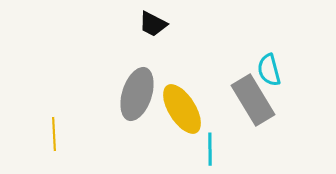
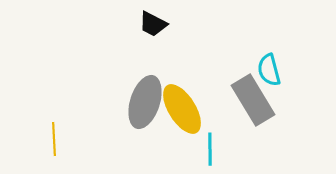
gray ellipse: moved 8 px right, 8 px down
yellow line: moved 5 px down
